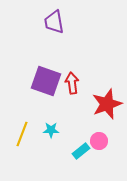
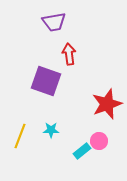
purple trapezoid: rotated 90 degrees counterclockwise
red arrow: moved 3 px left, 29 px up
yellow line: moved 2 px left, 2 px down
cyan rectangle: moved 1 px right
